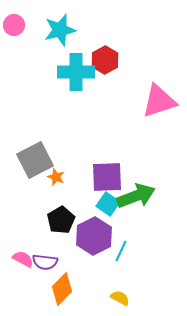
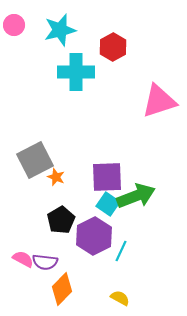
red hexagon: moved 8 px right, 13 px up
